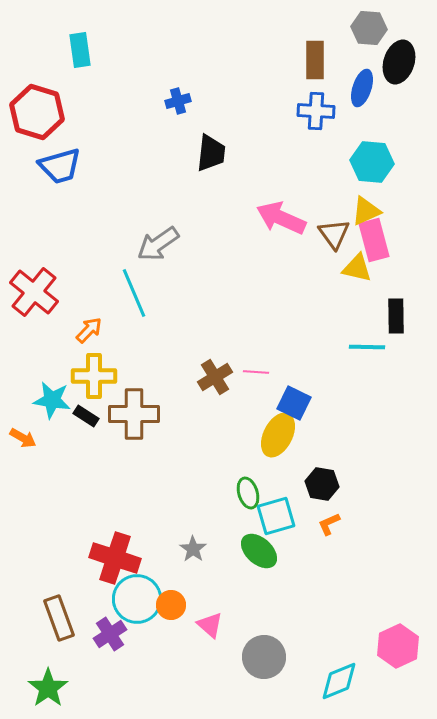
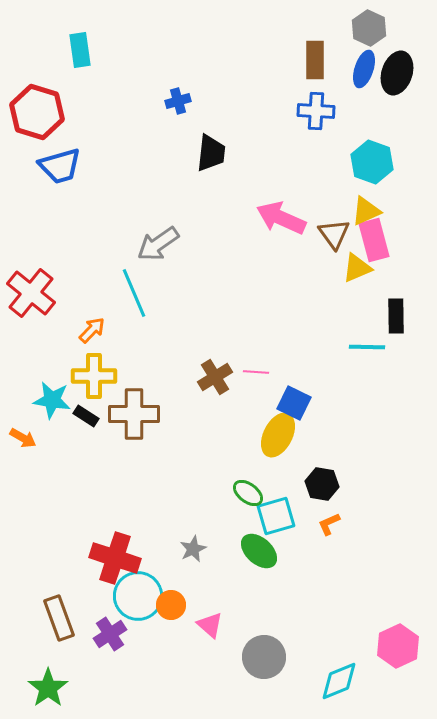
gray hexagon at (369, 28): rotated 20 degrees clockwise
black ellipse at (399, 62): moved 2 px left, 11 px down
blue ellipse at (362, 88): moved 2 px right, 19 px up
cyan hexagon at (372, 162): rotated 15 degrees clockwise
yellow triangle at (357, 268): rotated 36 degrees counterclockwise
red cross at (34, 292): moved 3 px left, 1 px down
orange arrow at (89, 330): moved 3 px right
green ellipse at (248, 493): rotated 36 degrees counterclockwise
gray star at (193, 549): rotated 12 degrees clockwise
cyan circle at (137, 599): moved 1 px right, 3 px up
